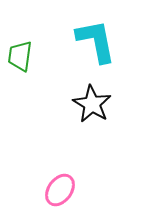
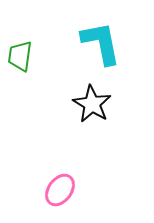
cyan L-shape: moved 5 px right, 2 px down
